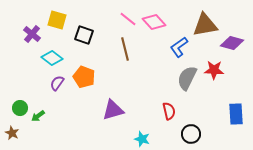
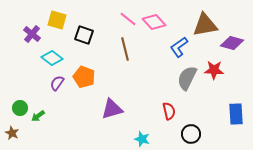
purple triangle: moved 1 px left, 1 px up
